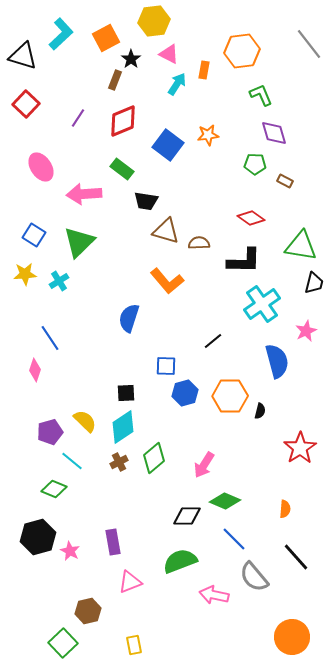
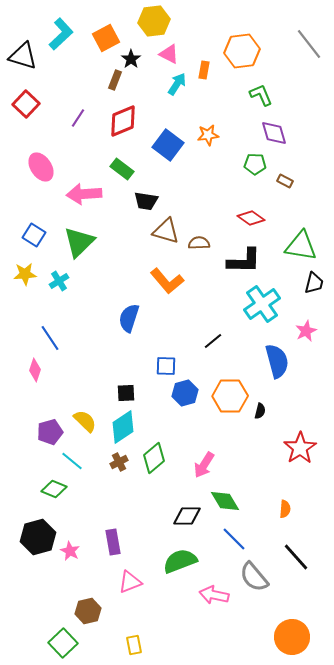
green diamond at (225, 501): rotated 36 degrees clockwise
